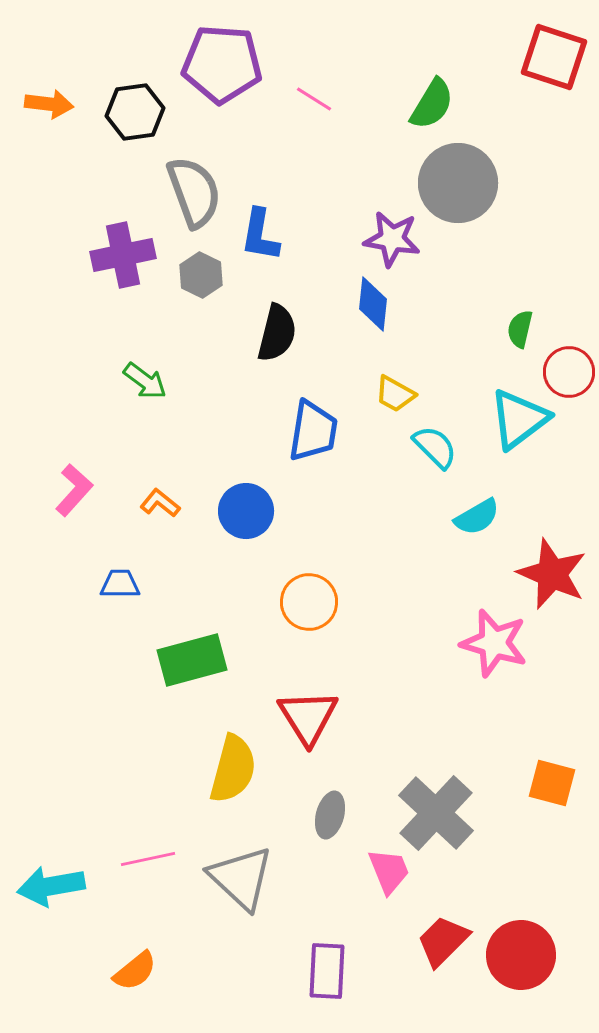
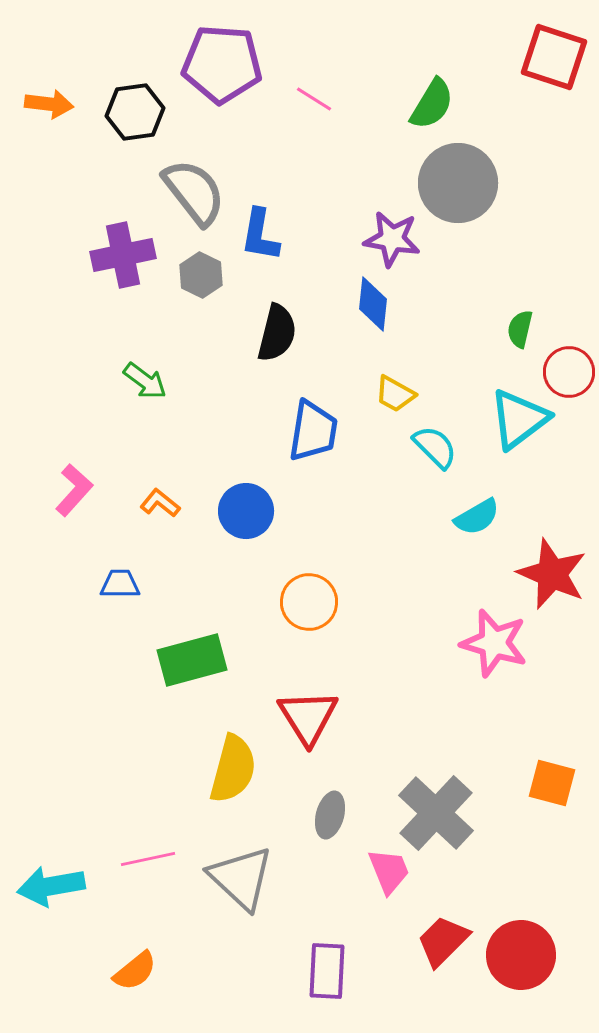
gray semicircle at (194, 192): rotated 18 degrees counterclockwise
